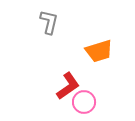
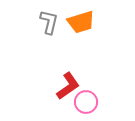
orange trapezoid: moved 18 px left, 29 px up
pink circle: moved 2 px right
